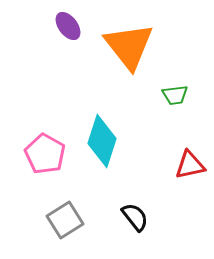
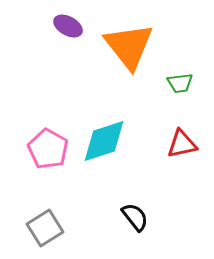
purple ellipse: rotated 24 degrees counterclockwise
green trapezoid: moved 5 px right, 12 px up
cyan diamond: moved 2 px right; rotated 54 degrees clockwise
pink pentagon: moved 3 px right, 5 px up
red triangle: moved 8 px left, 21 px up
gray square: moved 20 px left, 8 px down
